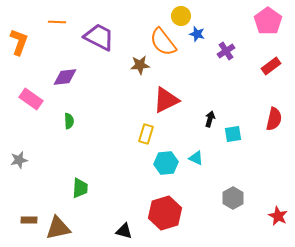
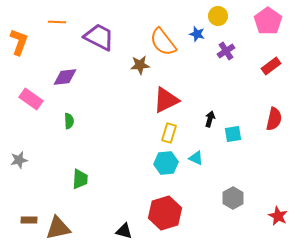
yellow circle: moved 37 px right
yellow rectangle: moved 23 px right, 1 px up
green trapezoid: moved 9 px up
